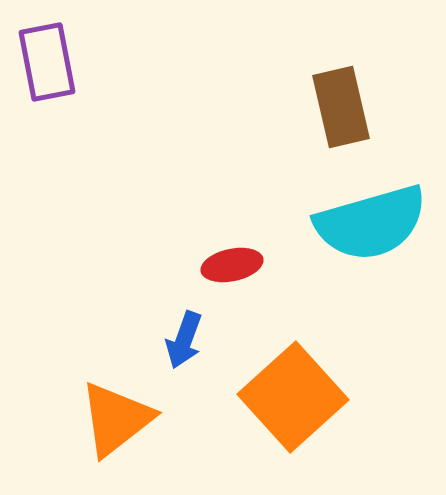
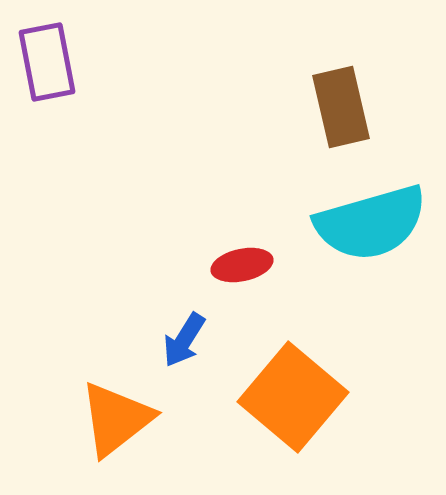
red ellipse: moved 10 px right
blue arrow: rotated 12 degrees clockwise
orange square: rotated 8 degrees counterclockwise
